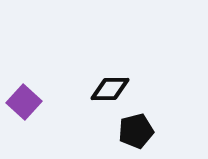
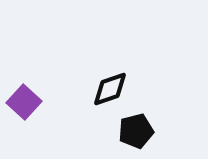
black diamond: rotated 18 degrees counterclockwise
